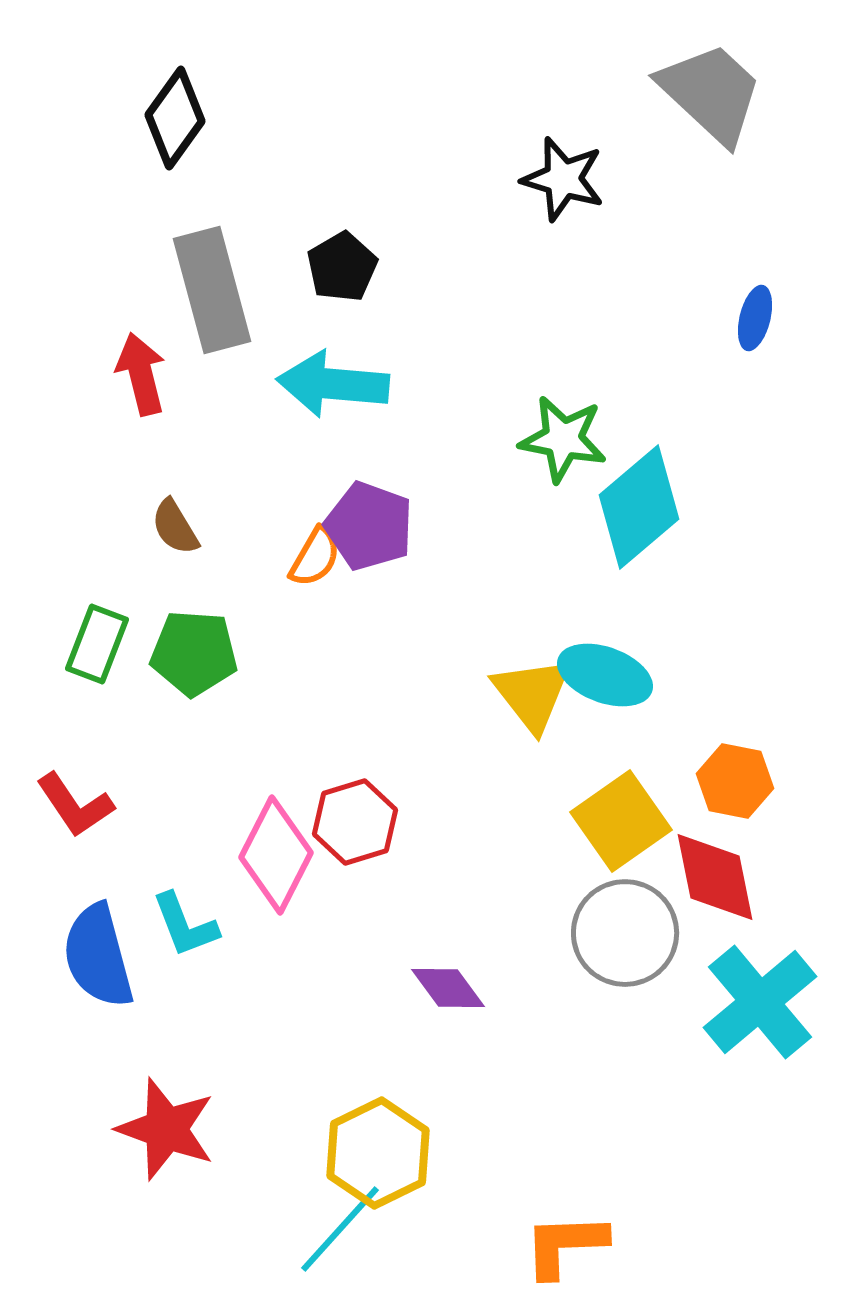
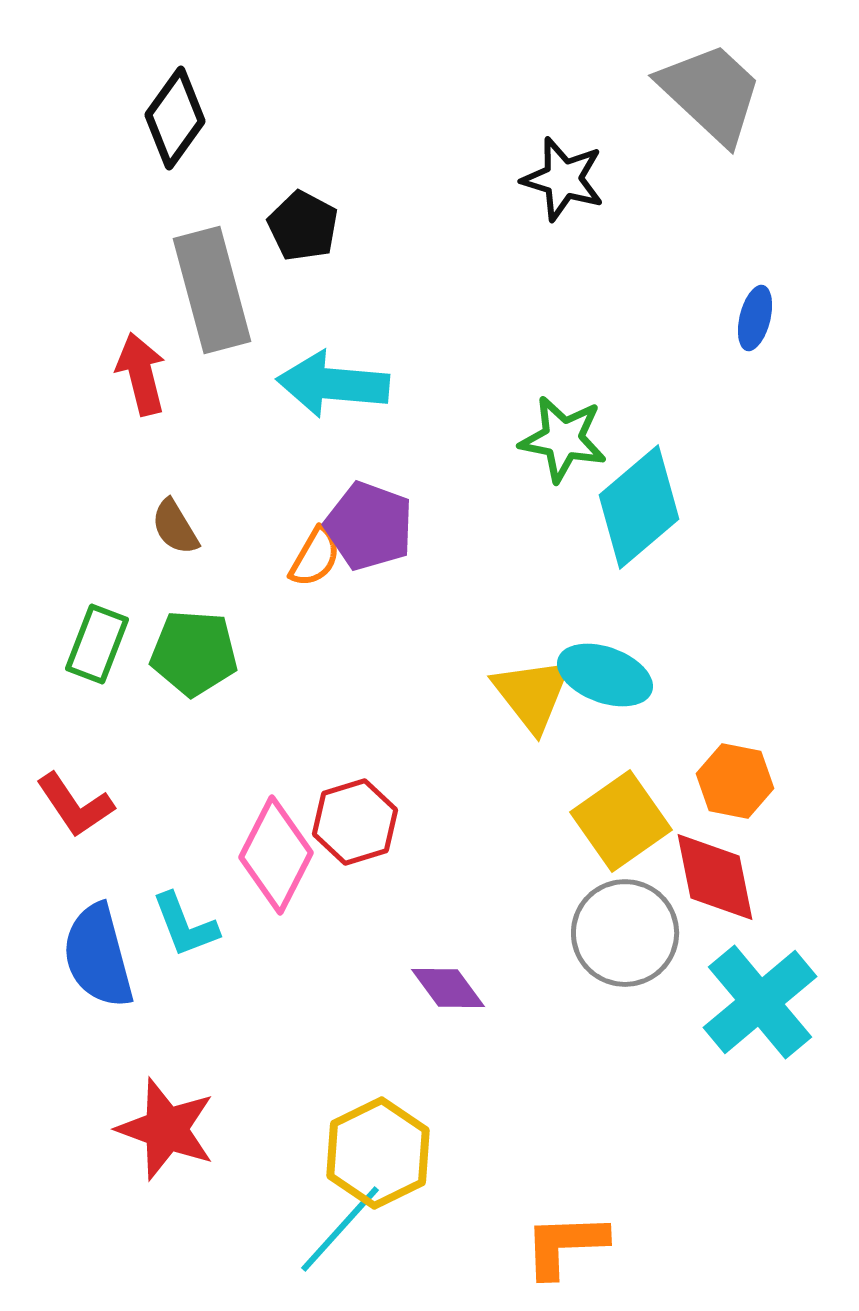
black pentagon: moved 39 px left, 41 px up; rotated 14 degrees counterclockwise
